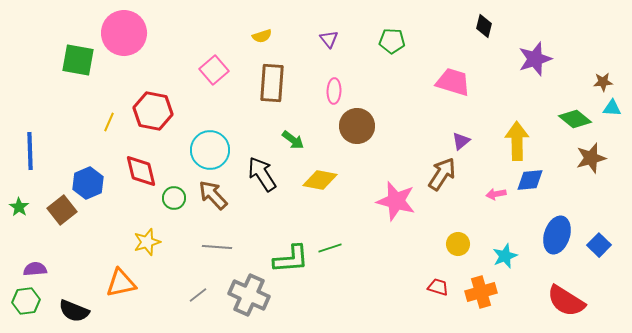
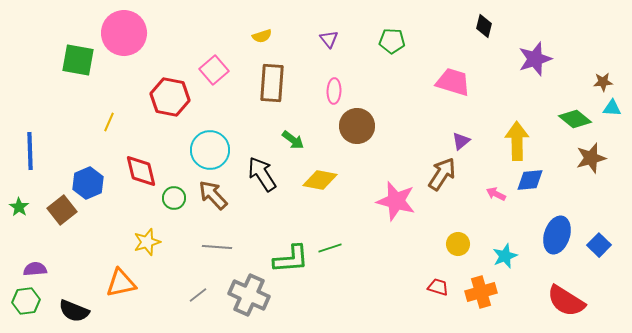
red hexagon at (153, 111): moved 17 px right, 14 px up
pink arrow at (496, 194): rotated 36 degrees clockwise
